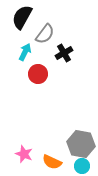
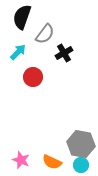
black semicircle: rotated 10 degrees counterclockwise
cyan arrow: moved 7 px left; rotated 18 degrees clockwise
red circle: moved 5 px left, 3 px down
pink star: moved 3 px left, 6 px down
cyan circle: moved 1 px left, 1 px up
